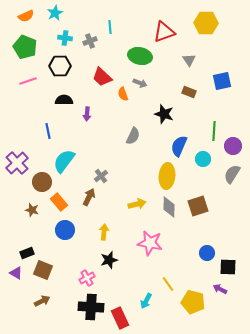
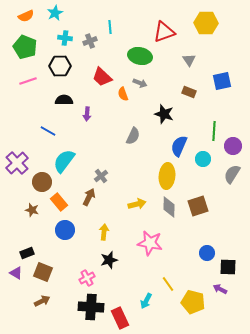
blue line at (48, 131): rotated 49 degrees counterclockwise
brown square at (43, 270): moved 2 px down
